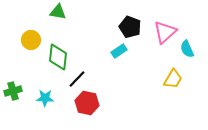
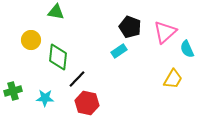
green triangle: moved 2 px left
